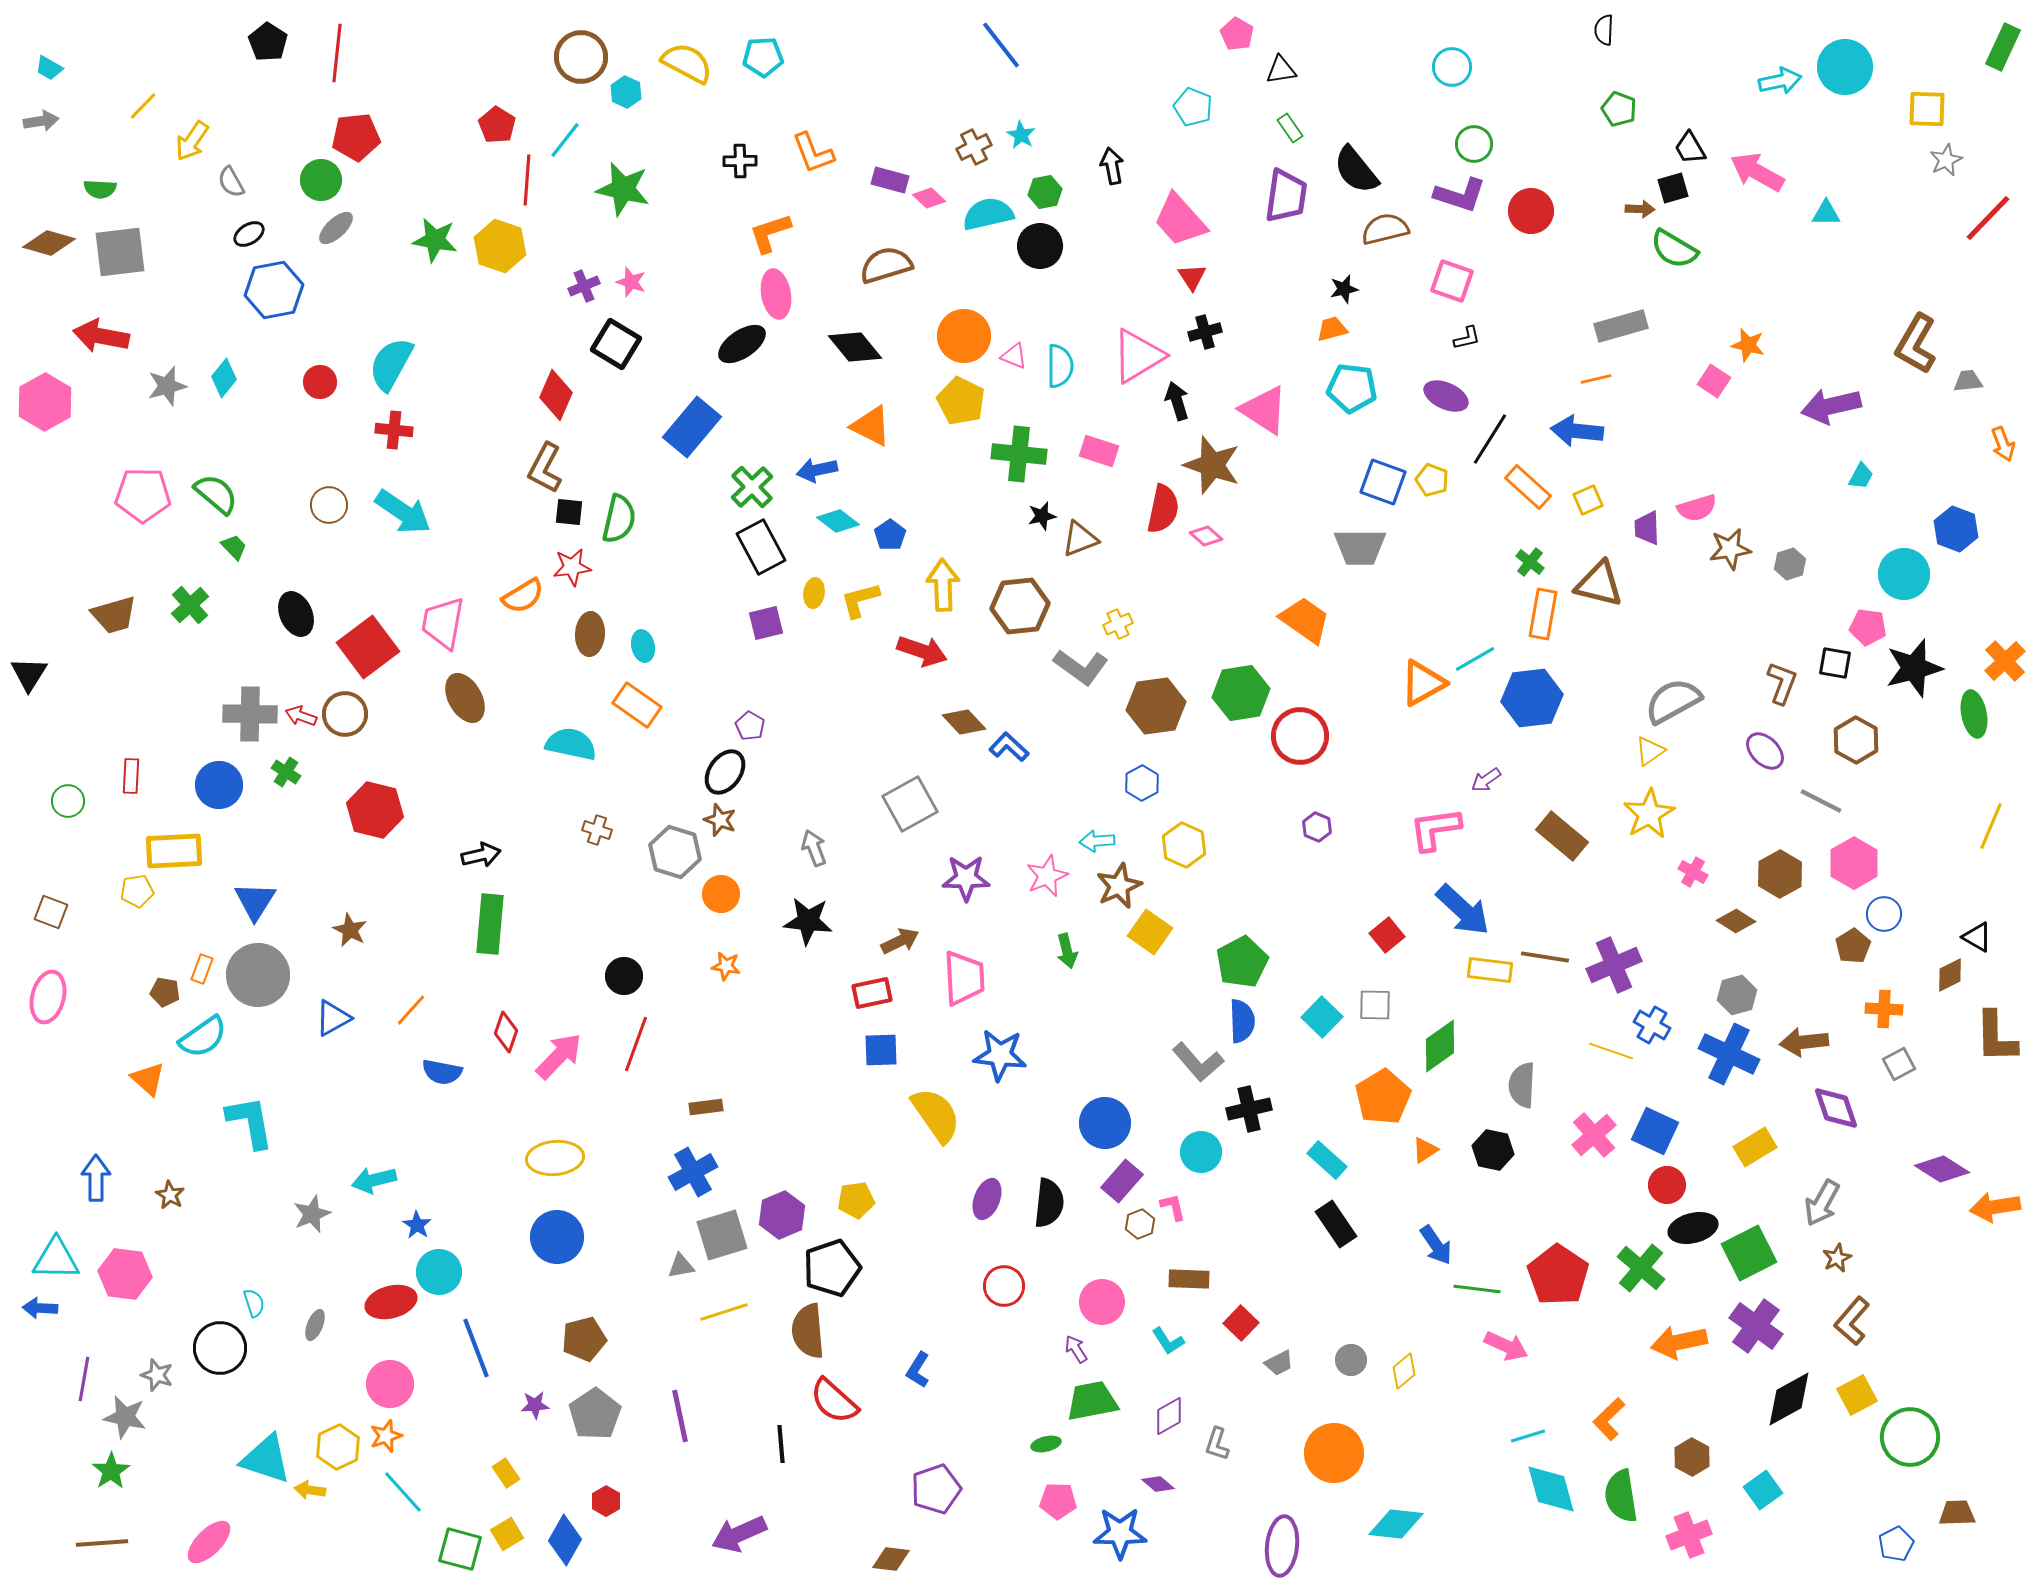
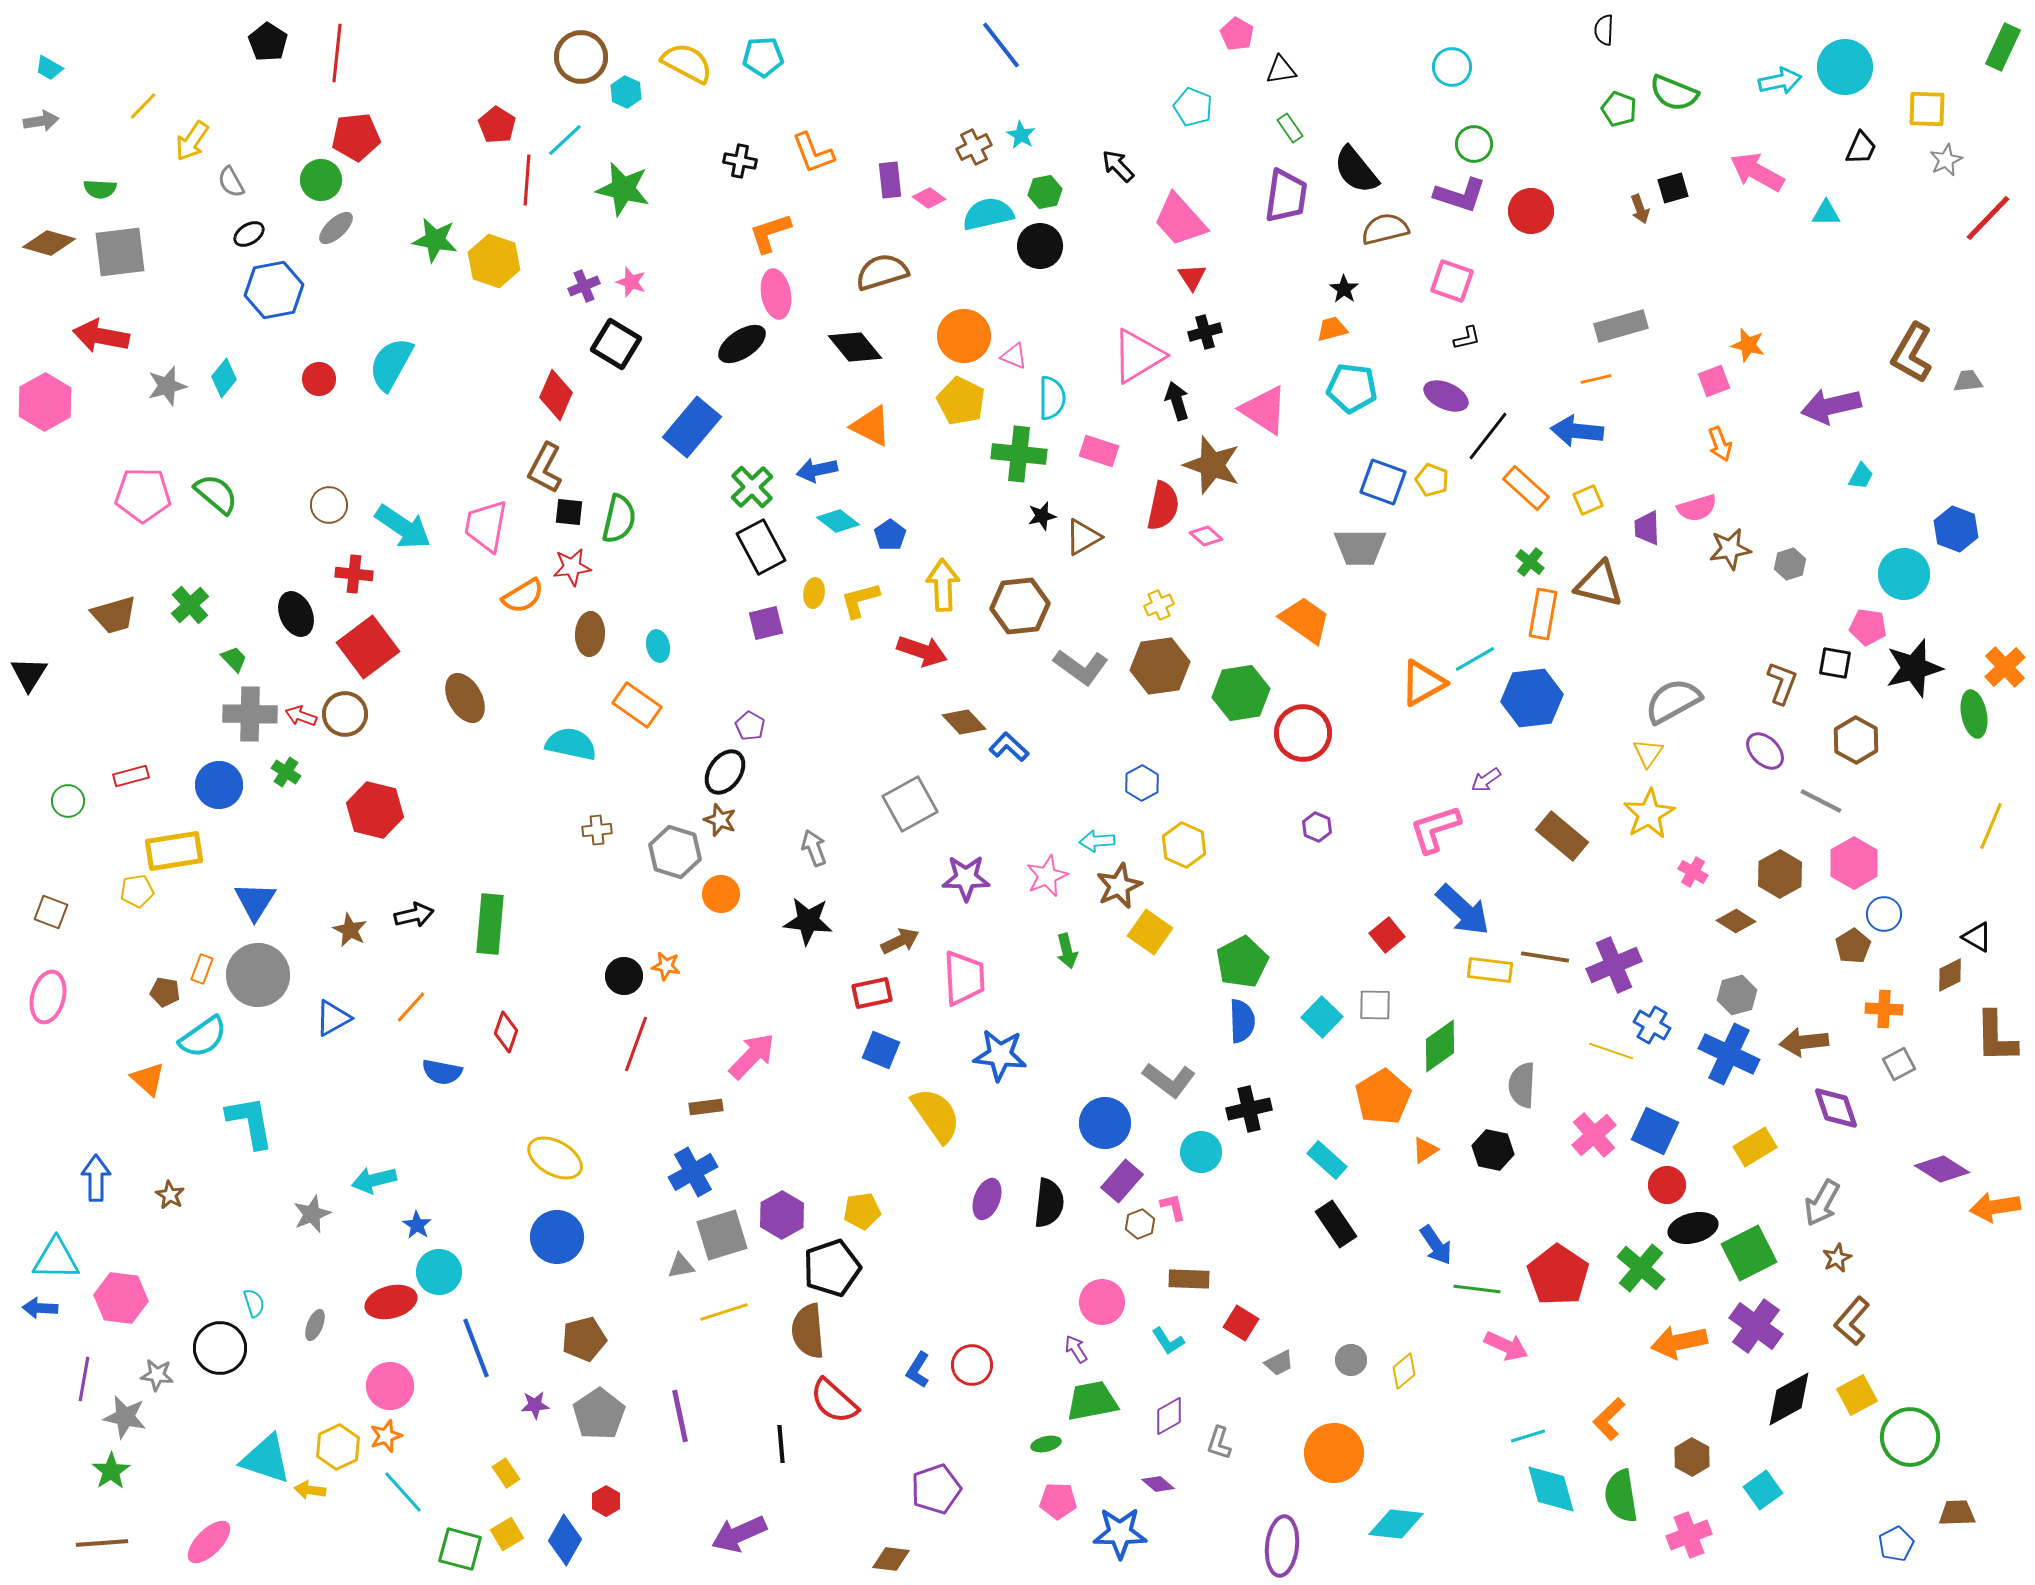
cyan line at (565, 140): rotated 9 degrees clockwise
black trapezoid at (1690, 148): moved 171 px right; rotated 126 degrees counterclockwise
black cross at (740, 161): rotated 12 degrees clockwise
black arrow at (1112, 166): moved 6 px right; rotated 33 degrees counterclockwise
purple rectangle at (890, 180): rotated 69 degrees clockwise
pink diamond at (929, 198): rotated 8 degrees counterclockwise
brown arrow at (1640, 209): rotated 68 degrees clockwise
yellow hexagon at (500, 246): moved 6 px left, 15 px down
green semicircle at (1674, 249): moved 156 px up; rotated 9 degrees counterclockwise
brown semicircle at (886, 265): moved 4 px left, 7 px down
black star at (1344, 289): rotated 24 degrees counterclockwise
brown L-shape at (1916, 344): moved 4 px left, 9 px down
cyan semicircle at (1060, 366): moved 8 px left, 32 px down
pink square at (1714, 381): rotated 36 degrees clockwise
red circle at (320, 382): moved 1 px left, 3 px up
red cross at (394, 430): moved 40 px left, 144 px down
black line at (1490, 439): moved 2 px left, 3 px up; rotated 6 degrees clockwise
orange arrow at (2003, 444): moved 283 px left
orange rectangle at (1528, 487): moved 2 px left, 1 px down
red semicircle at (1163, 509): moved 3 px up
cyan arrow at (403, 512): moved 15 px down
brown triangle at (1080, 539): moved 3 px right, 2 px up; rotated 9 degrees counterclockwise
green trapezoid at (234, 547): moved 112 px down
pink trapezoid at (443, 623): moved 43 px right, 97 px up
yellow cross at (1118, 624): moved 41 px right, 19 px up
cyan ellipse at (643, 646): moved 15 px right
orange cross at (2005, 661): moved 6 px down
brown hexagon at (1156, 706): moved 4 px right, 40 px up
red circle at (1300, 736): moved 3 px right, 3 px up
yellow triangle at (1650, 751): moved 2 px left, 2 px down; rotated 20 degrees counterclockwise
red rectangle at (131, 776): rotated 72 degrees clockwise
pink L-shape at (1435, 829): rotated 10 degrees counterclockwise
brown cross at (597, 830): rotated 24 degrees counterclockwise
yellow rectangle at (174, 851): rotated 6 degrees counterclockwise
black arrow at (481, 855): moved 67 px left, 60 px down
orange star at (726, 966): moved 60 px left
orange line at (411, 1010): moved 3 px up
blue square at (881, 1050): rotated 24 degrees clockwise
pink arrow at (559, 1056): moved 193 px right
gray L-shape at (1198, 1062): moved 29 px left, 18 px down; rotated 12 degrees counterclockwise
yellow ellipse at (555, 1158): rotated 34 degrees clockwise
yellow pentagon at (856, 1200): moved 6 px right, 11 px down
purple hexagon at (782, 1215): rotated 6 degrees counterclockwise
pink hexagon at (125, 1274): moved 4 px left, 24 px down
red circle at (1004, 1286): moved 32 px left, 79 px down
red square at (1241, 1323): rotated 12 degrees counterclockwise
gray star at (157, 1375): rotated 12 degrees counterclockwise
pink circle at (390, 1384): moved 2 px down
gray pentagon at (595, 1414): moved 4 px right
gray L-shape at (1217, 1444): moved 2 px right, 1 px up
